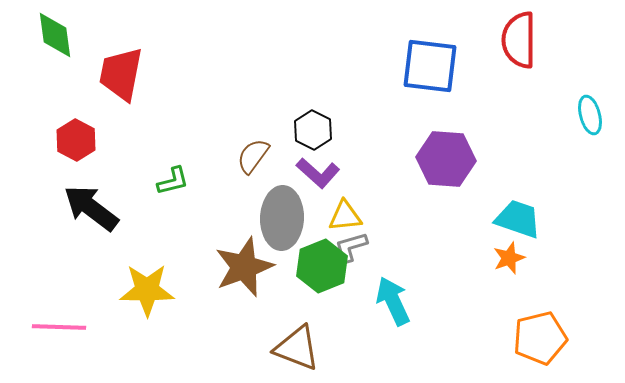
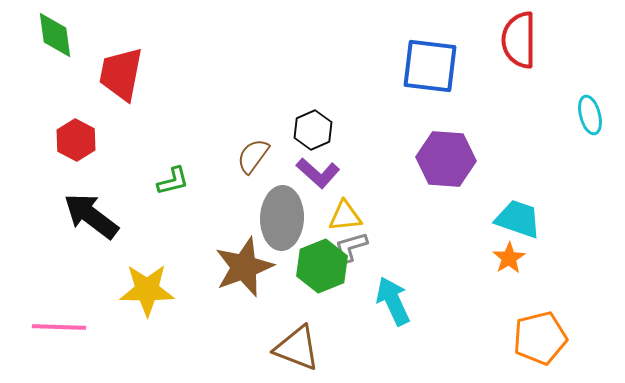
black hexagon: rotated 9 degrees clockwise
black arrow: moved 8 px down
orange star: rotated 12 degrees counterclockwise
